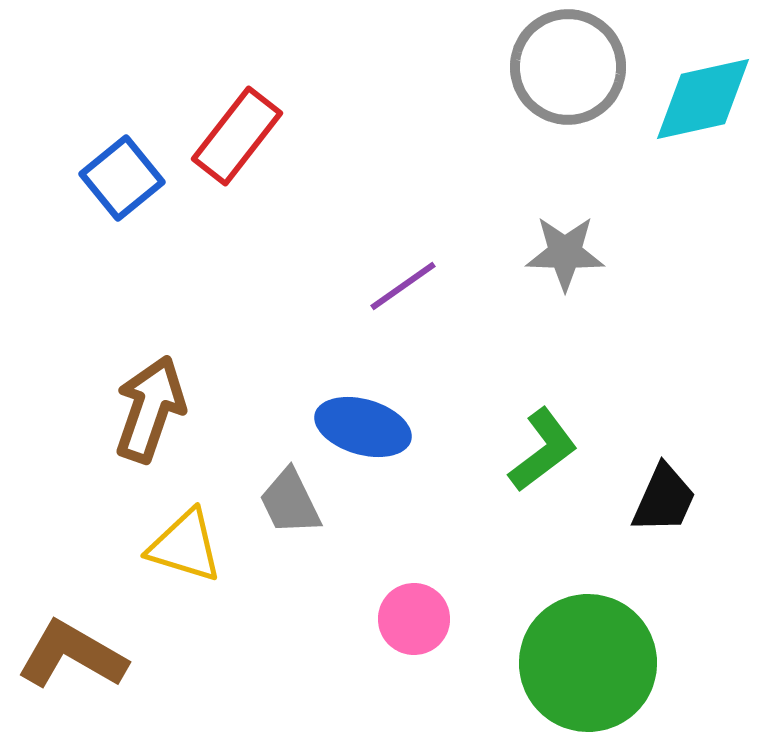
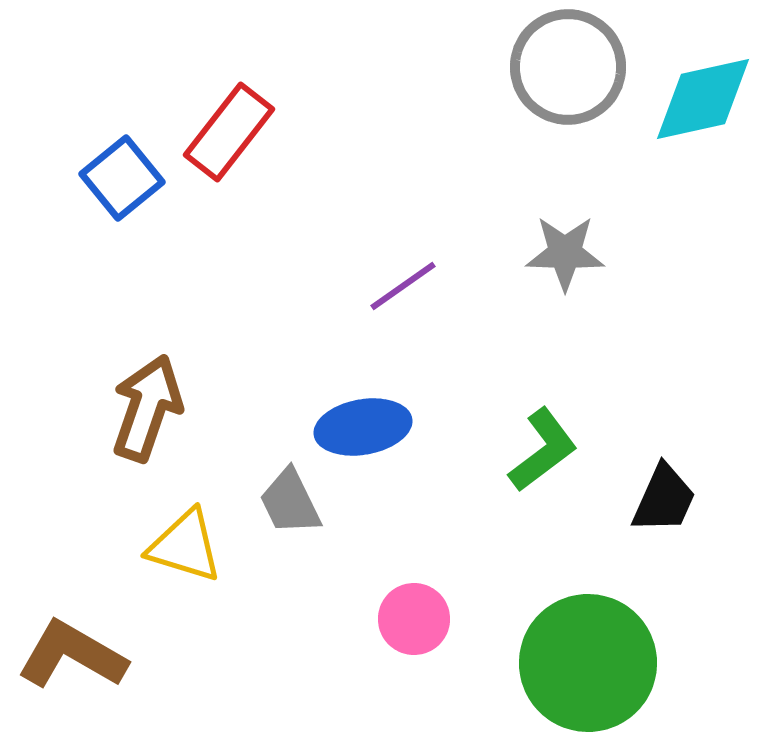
red rectangle: moved 8 px left, 4 px up
brown arrow: moved 3 px left, 1 px up
blue ellipse: rotated 26 degrees counterclockwise
